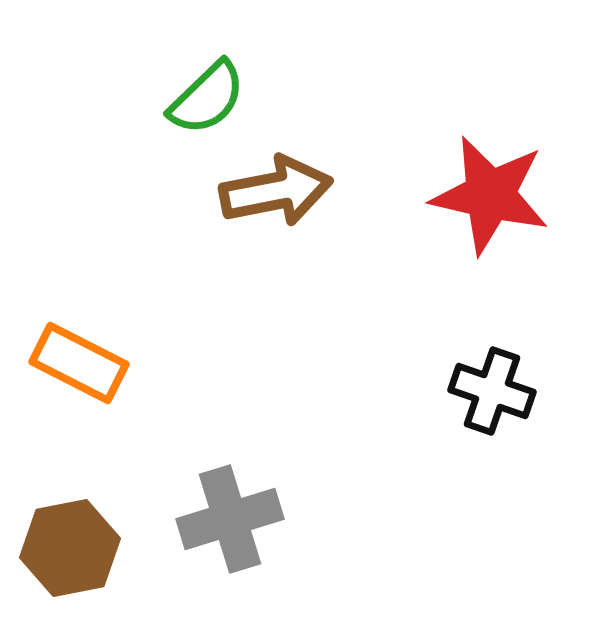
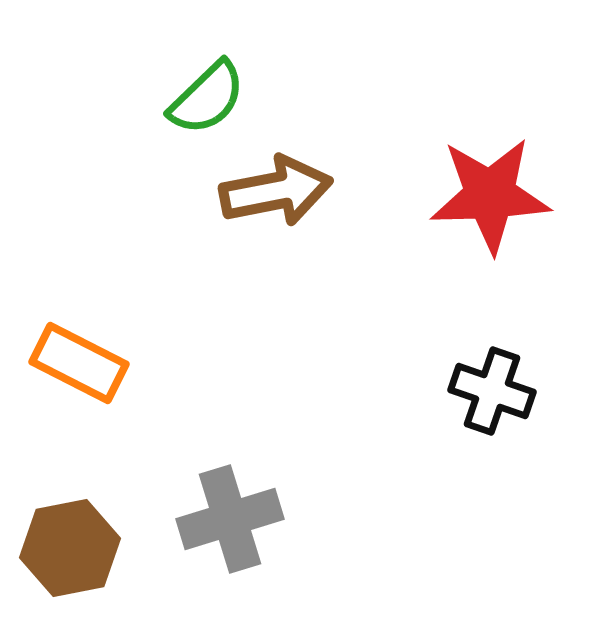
red star: rotated 15 degrees counterclockwise
